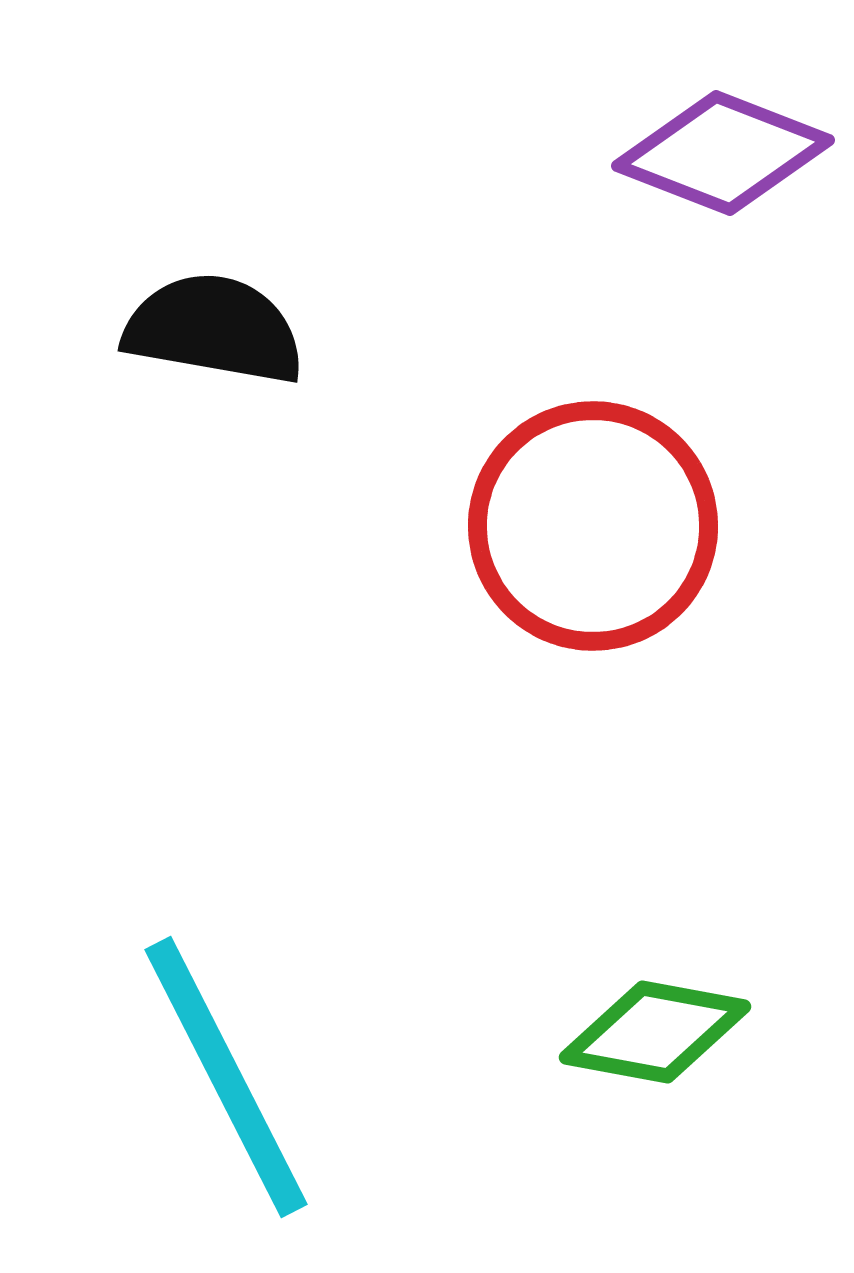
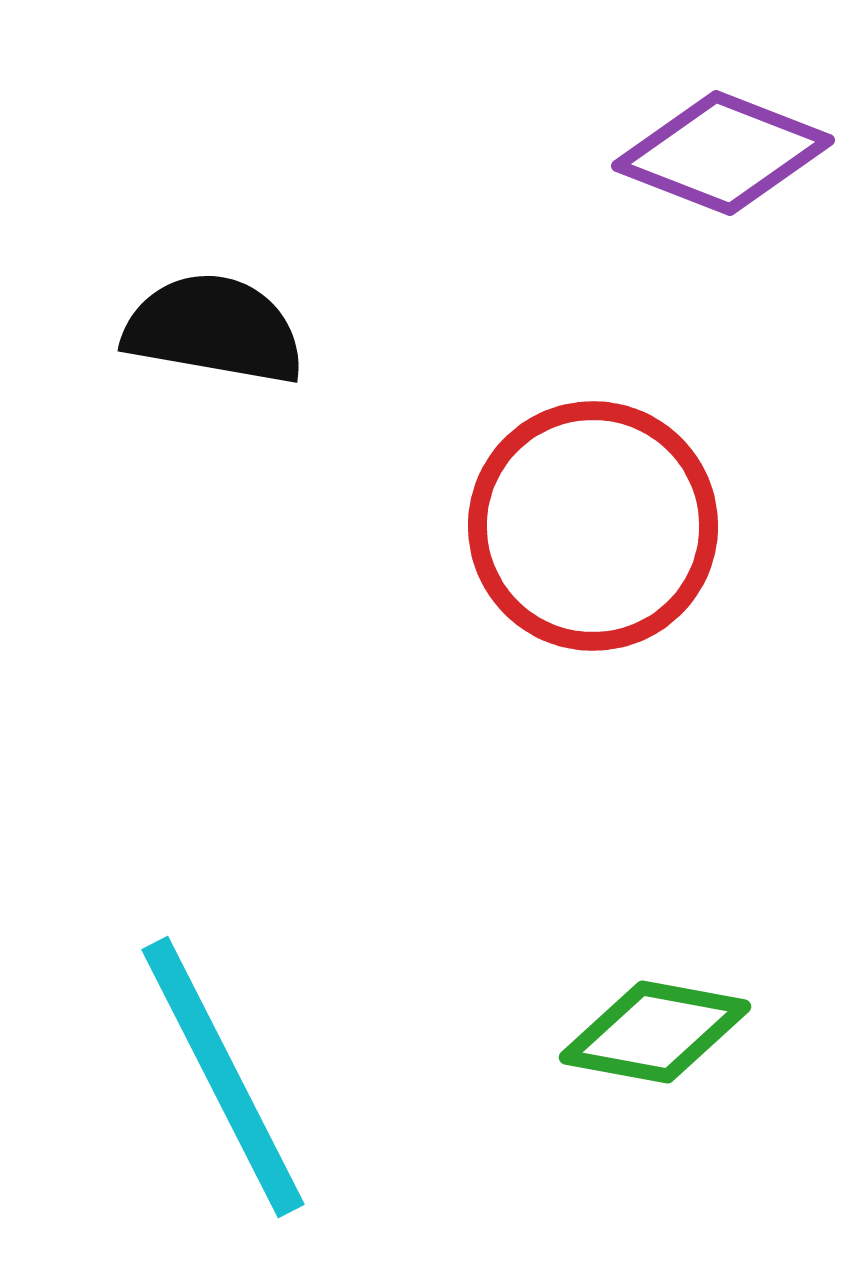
cyan line: moved 3 px left
